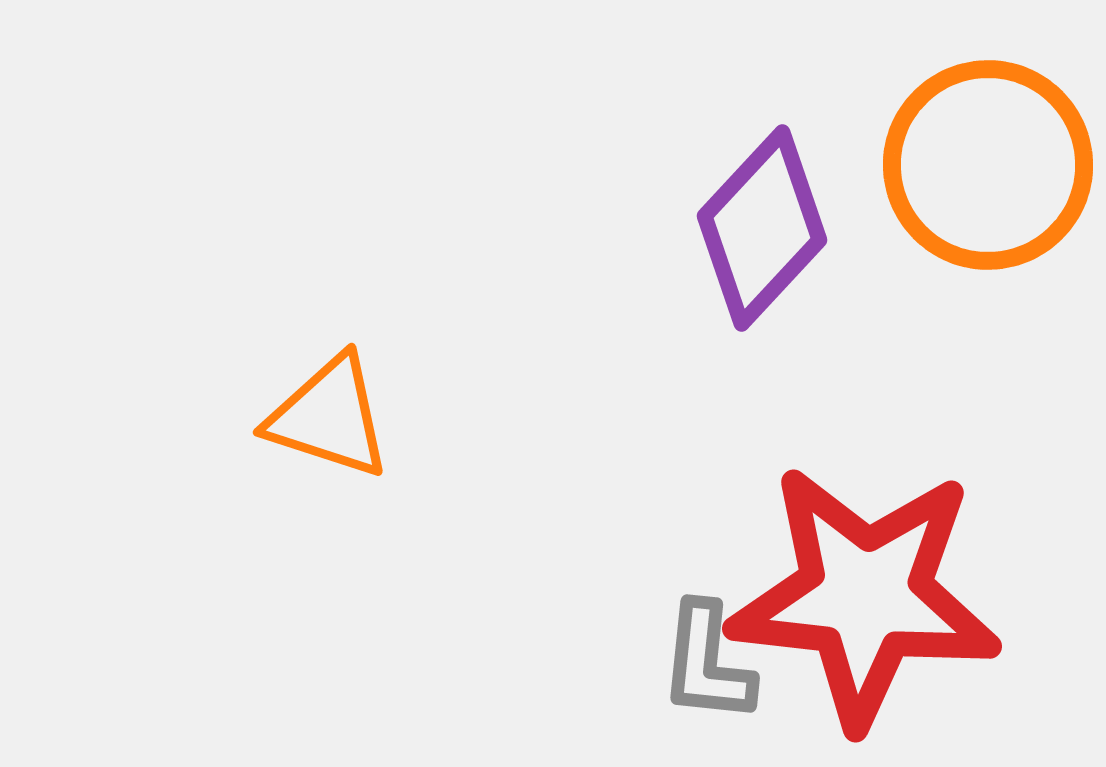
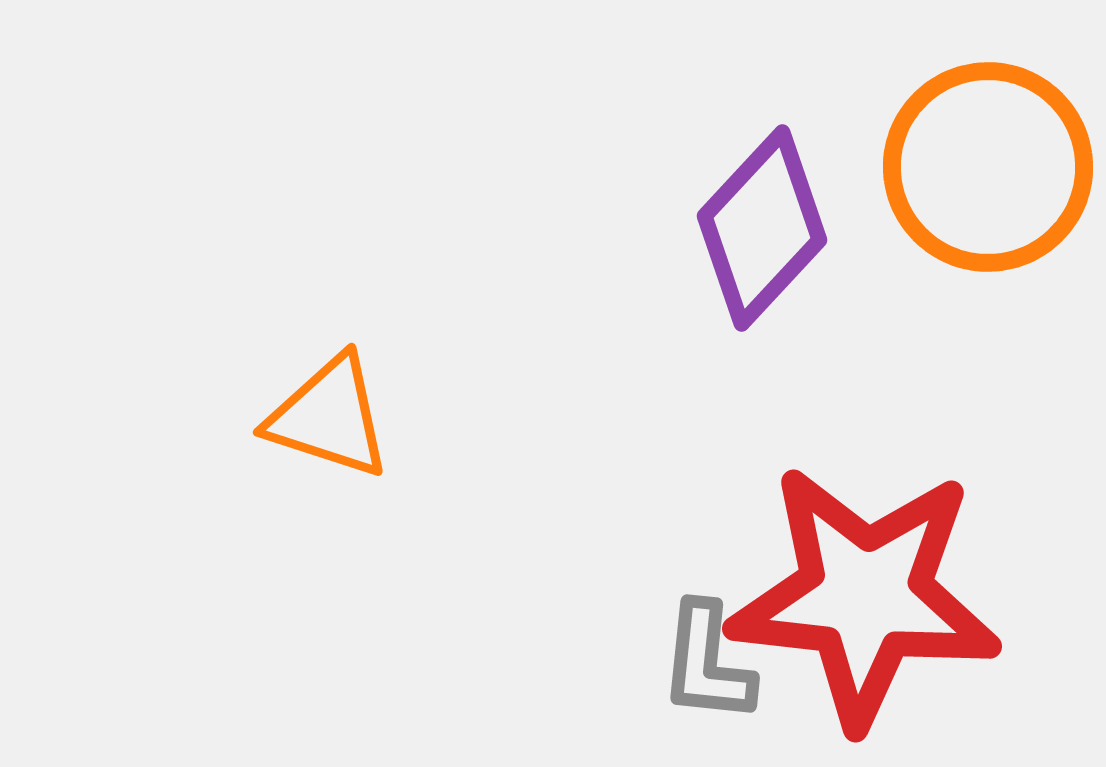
orange circle: moved 2 px down
